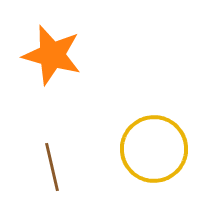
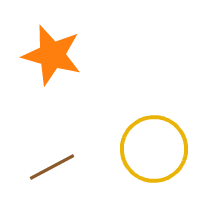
brown line: rotated 75 degrees clockwise
